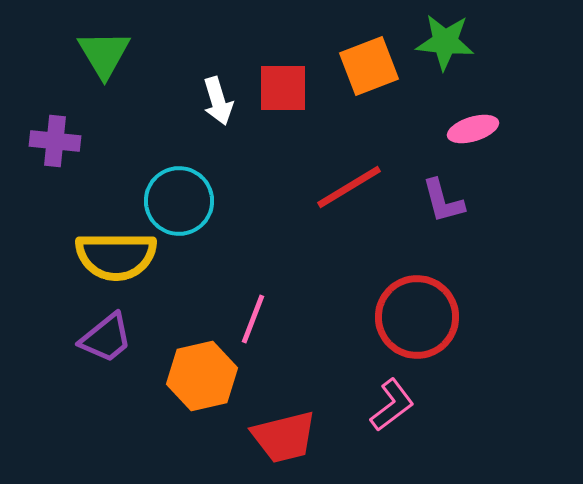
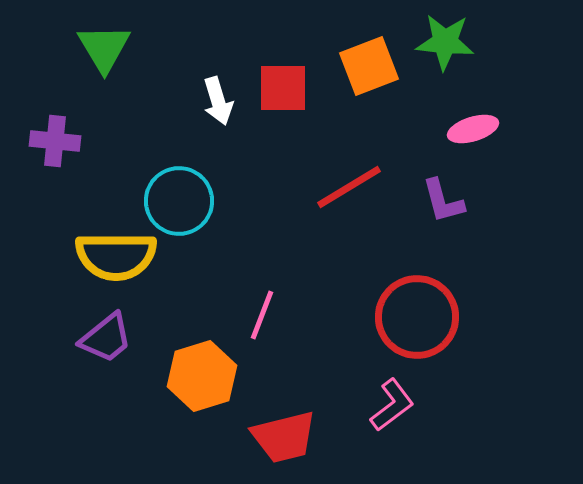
green triangle: moved 6 px up
pink line: moved 9 px right, 4 px up
orange hexagon: rotated 4 degrees counterclockwise
